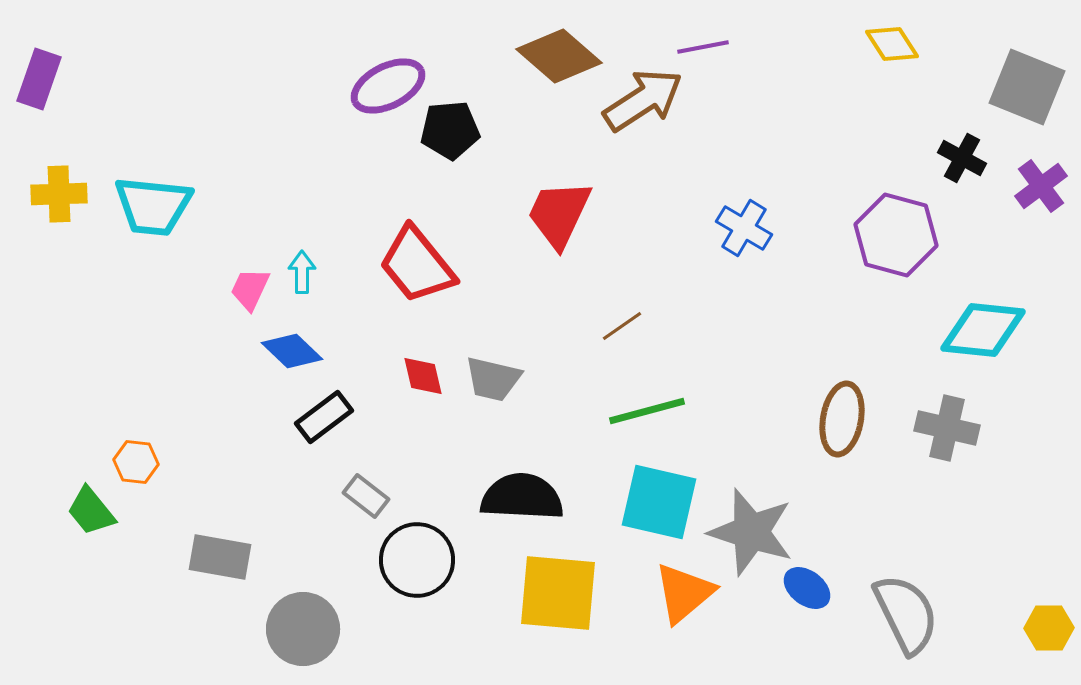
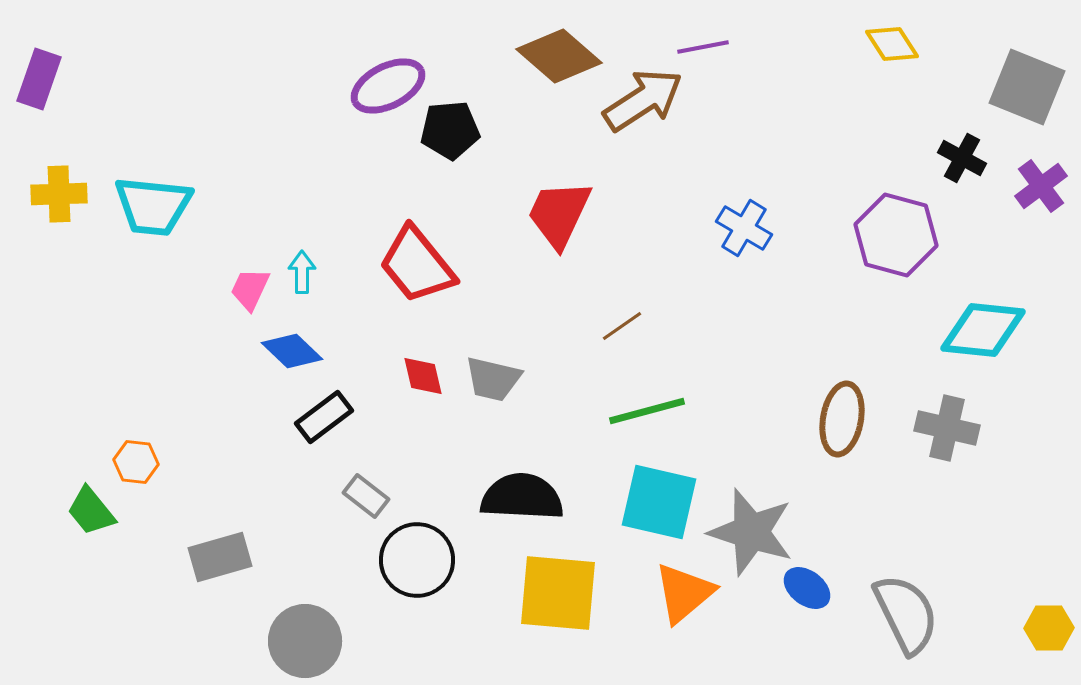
gray rectangle at (220, 557): rotated 26 degrees counterclockwise
gray circle at (303, 629): moved 2 px right, 12 px down
